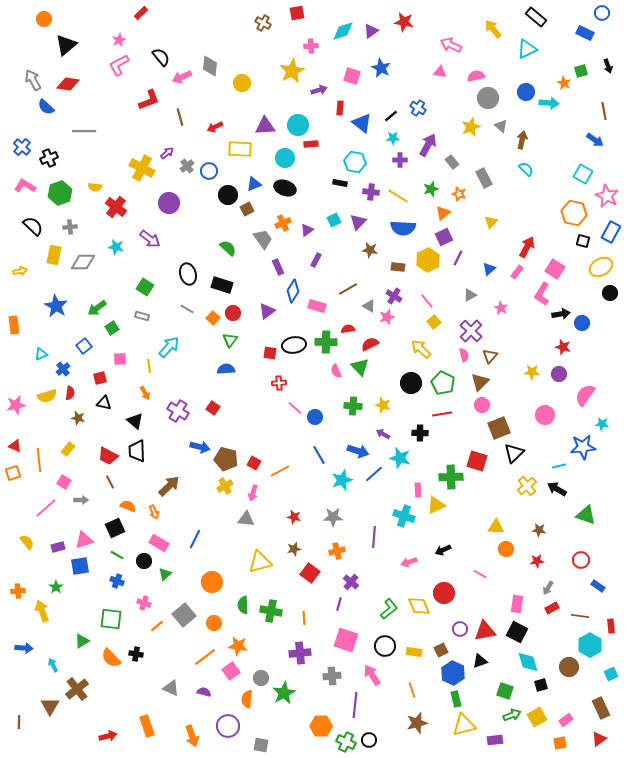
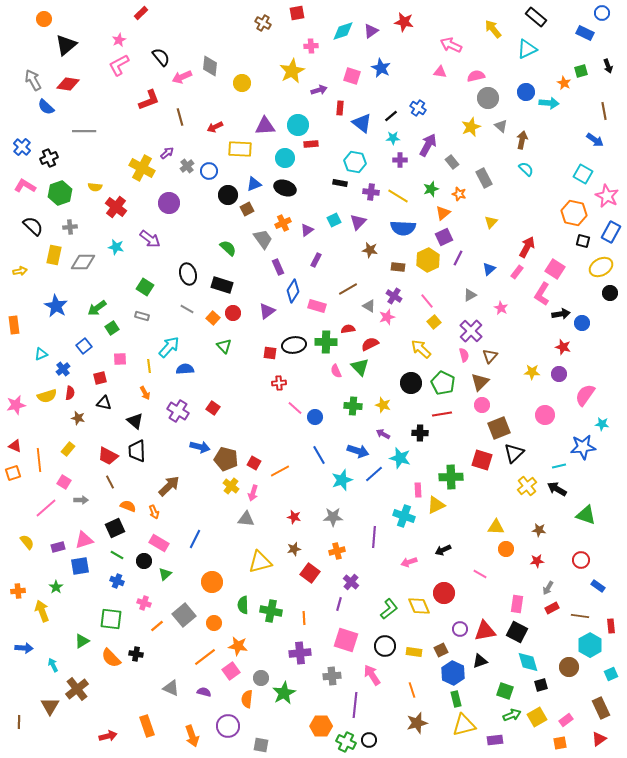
green triangle at (230, 340): moved 6 px left, 6 px down; rotated 21 degrees counterclockwise
blue semicircle at (226, 369): moved 41 px left
red square at (477, 461): moved 5 px right, 1 px up
yellow cross at (225, 486): moved 6 px right; rotated 21 degrees counterclockwise
